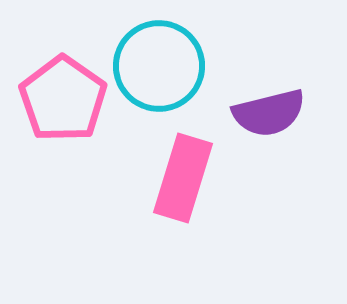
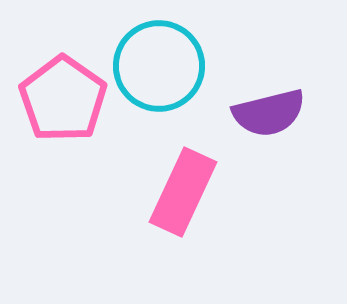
pink rectangle: moved 14 px down; rotated 8 degrees clockwise
